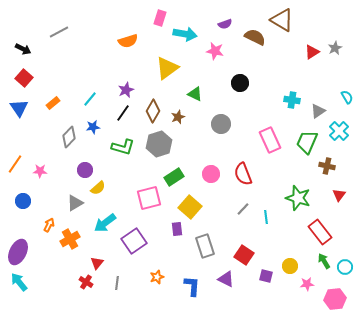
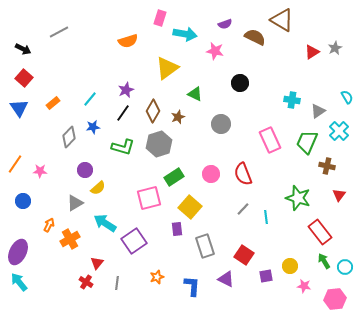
cyan arrow at (105, 223): rotated 70 degrees clockwise
purple square at (266, 276): rotated 24 degrees counterclockwise
pink star at (307, 284): moved 3 px left, 2 px down; rotated 16 degrees clockwise
